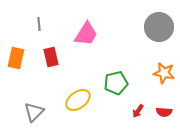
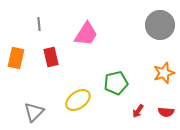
gray circle: moved 1 px right, 2 px up
orange star: rotated 30 degrees counterclockwise
red semicircle: moved 2 px right
